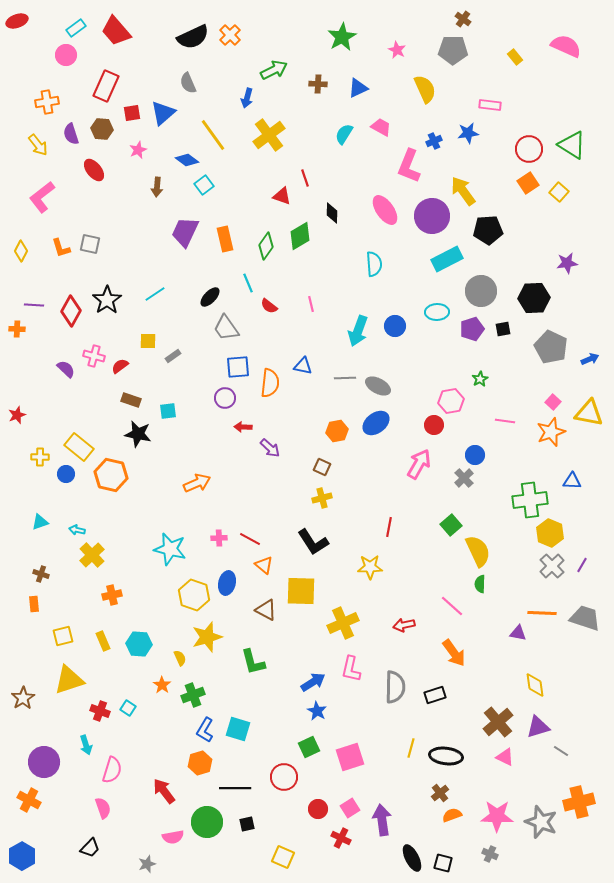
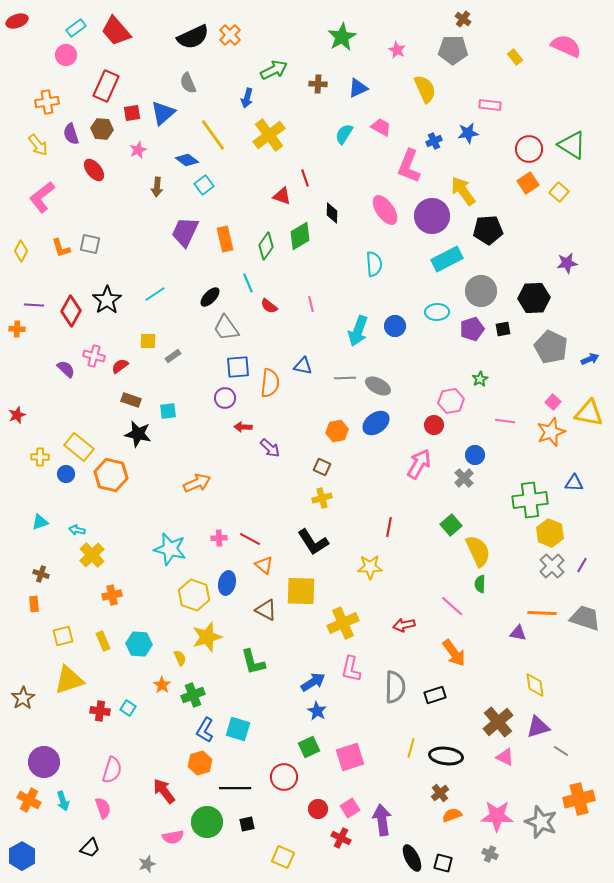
blue triangle at (572, 481): moved 2 px right, 2 px down
red cross at (100, 711): rotated 12 degrees counterclockwise
cyan arrow at (86, 745): moved 23 px left, 56 px down
orange cross at (579, 802): moved 3 px up
